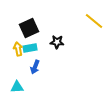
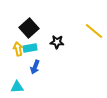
yellow line: moved 10 px down
black square: rotated 18 degrees counterclockwise
